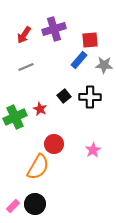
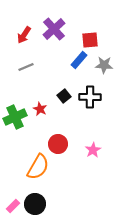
purple cross: rotated 25 degrees counterclockwise
red circle: moved 4 px right
